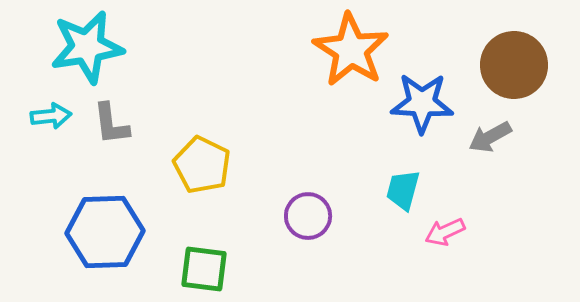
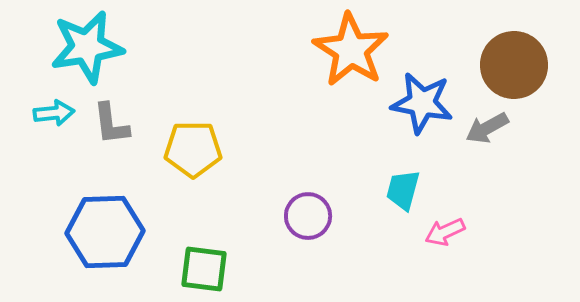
blue star: rotated 8 degrees clockwise
cyan arrow: moved 3 px right, 3 px up
gray arrow: moved 3 px left, 9 px up
yellow pentagon: moved 9 px left, 16 px up; rotated 26 degrees counterclockwise
